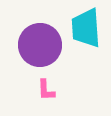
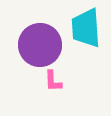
pink L-shape: moved 7 px right, 9 px up
